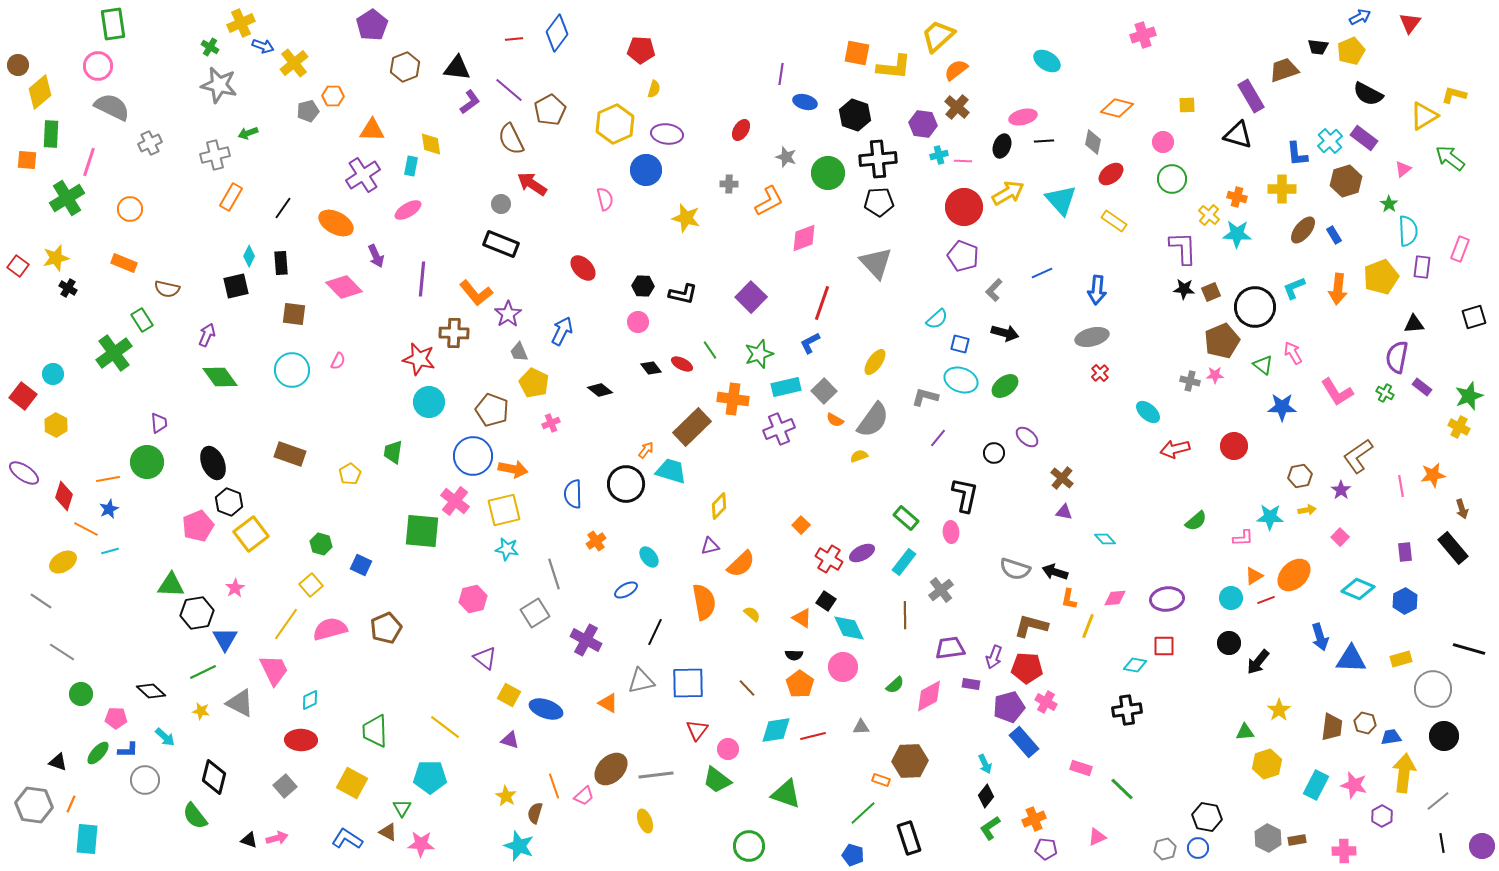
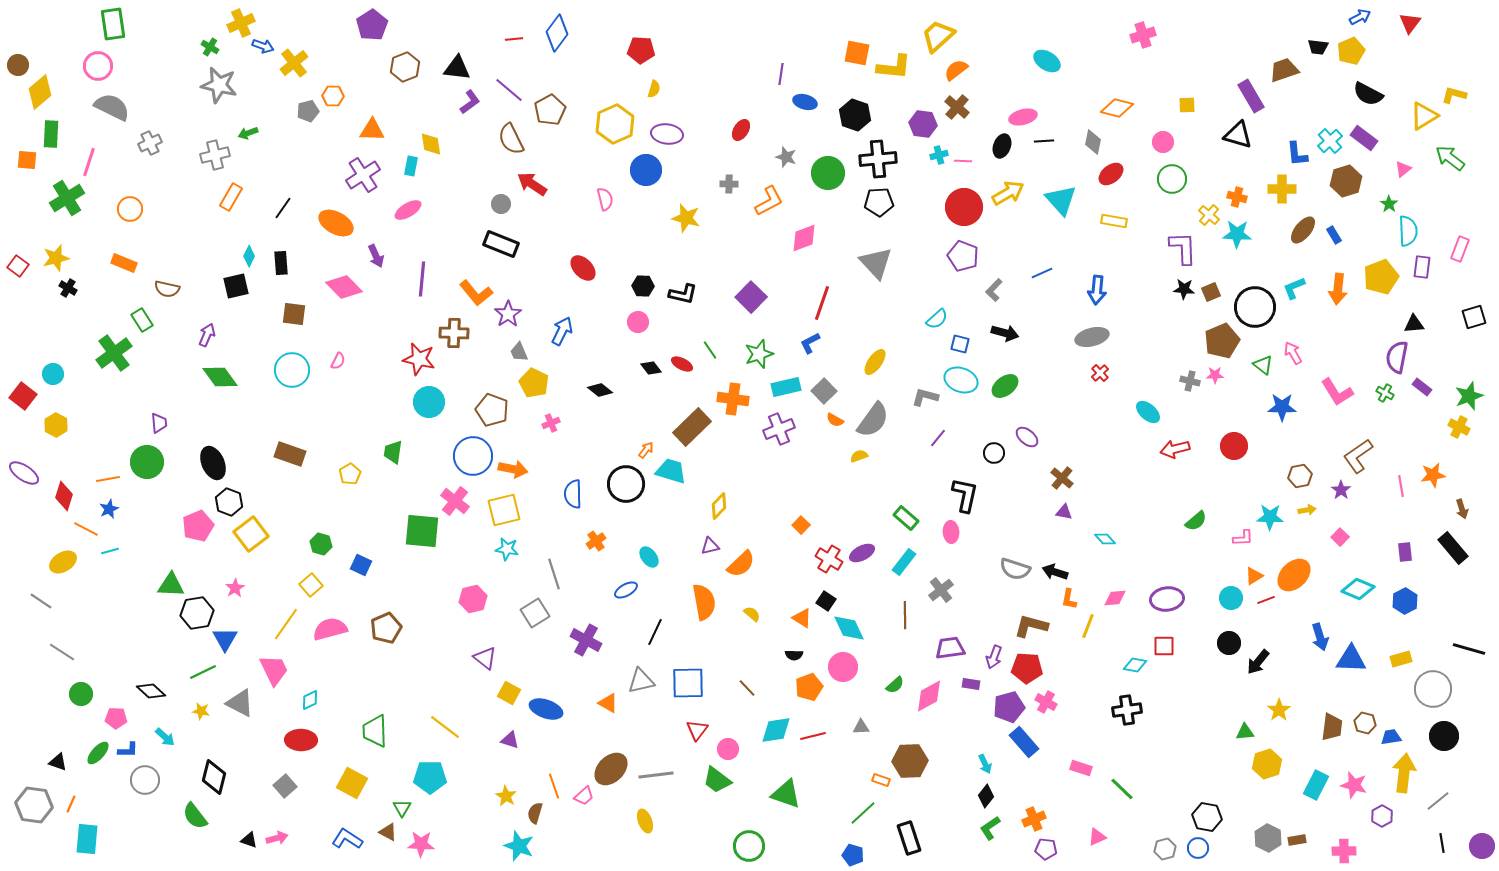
yellow rectangle at (1114, 221): rotated 25 degrees counterclockwise
orange pentagon at (800, 684): moved 9 px right, 3 px down; rotated 16 degrees clockwise
yellow square at (509, 695): moved 2 px up
